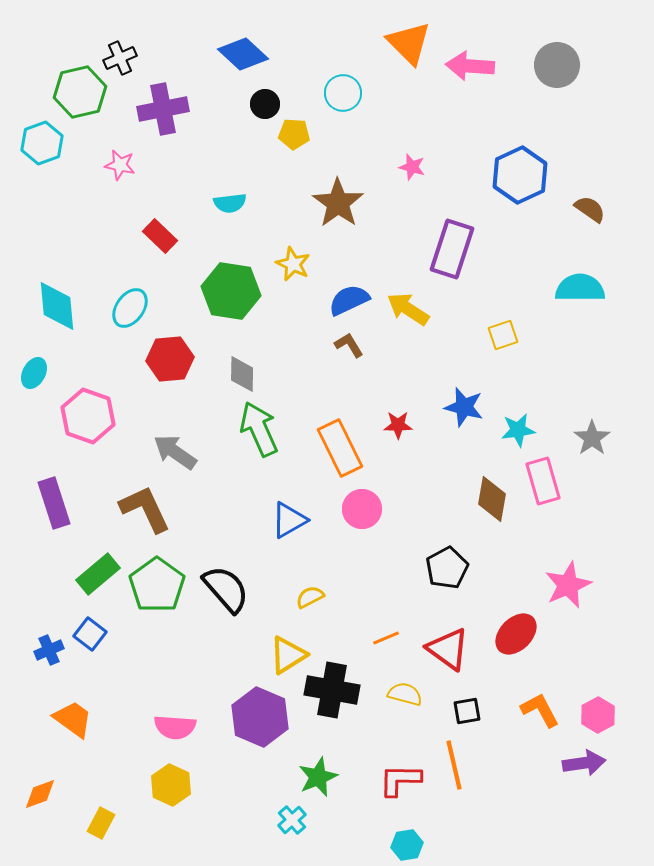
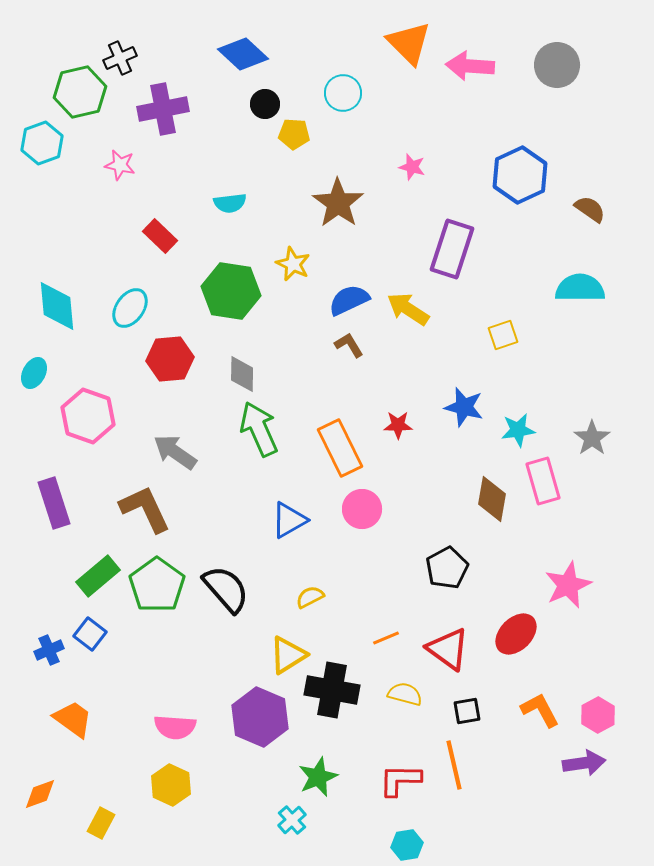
green rectangle at (98, 574): moved 2 px down
